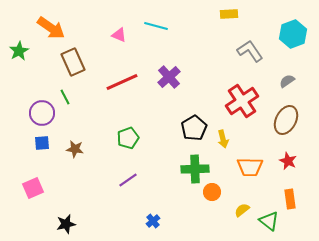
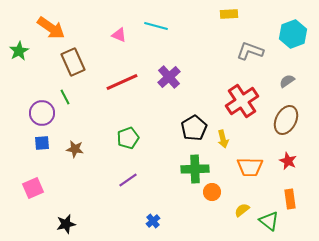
gray L-shape: rotated 36 degrees counterclockwise
